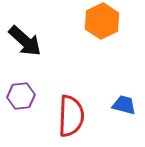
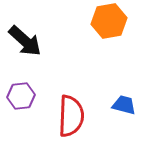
orange hexagon: moved 7 px right; rotated 16 degrees clockwise
